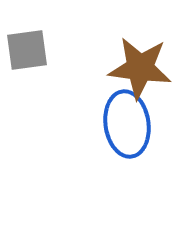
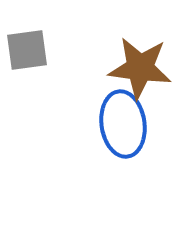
blue ellipse: moved 4 px left
